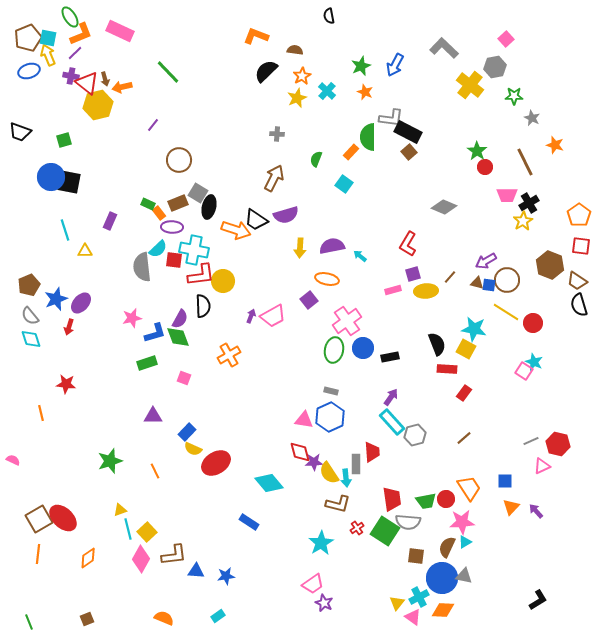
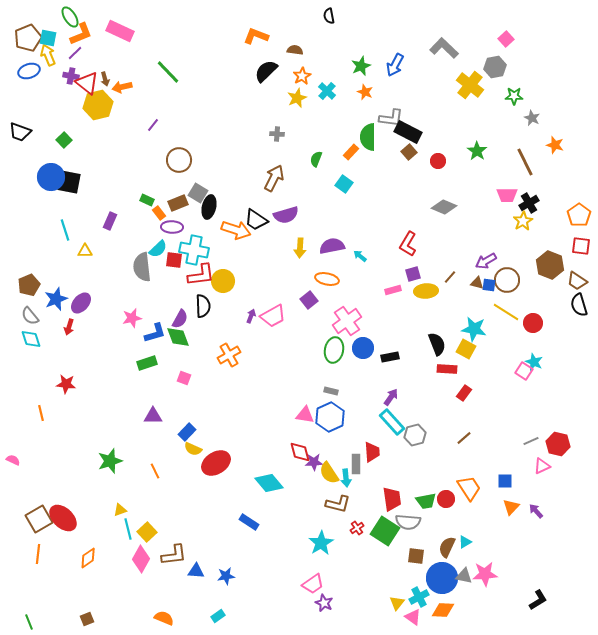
green square at (64, 140): rotated 28 degrees counterclockwise
red circle at (485, 167): moved 47 px left, 6 px up
green rectangle at (148, 204): moved 1 px left, 4 px up
pink triangle at (304, 420): moved 1 px right, 5 px up
pink star at (462, 522): moved 23 px right, 52 px down
